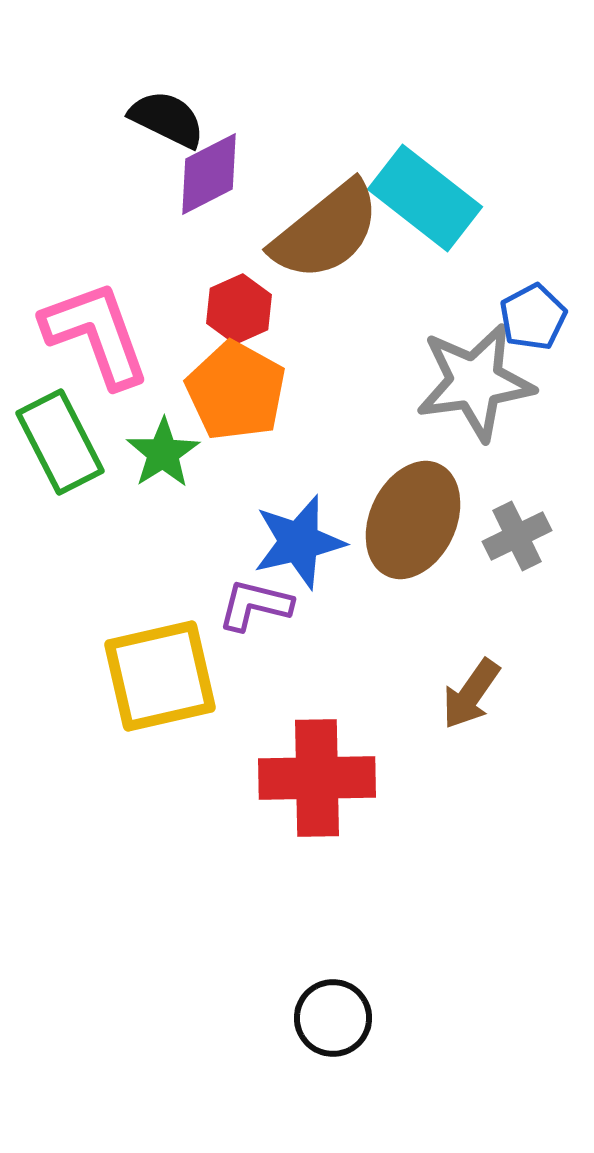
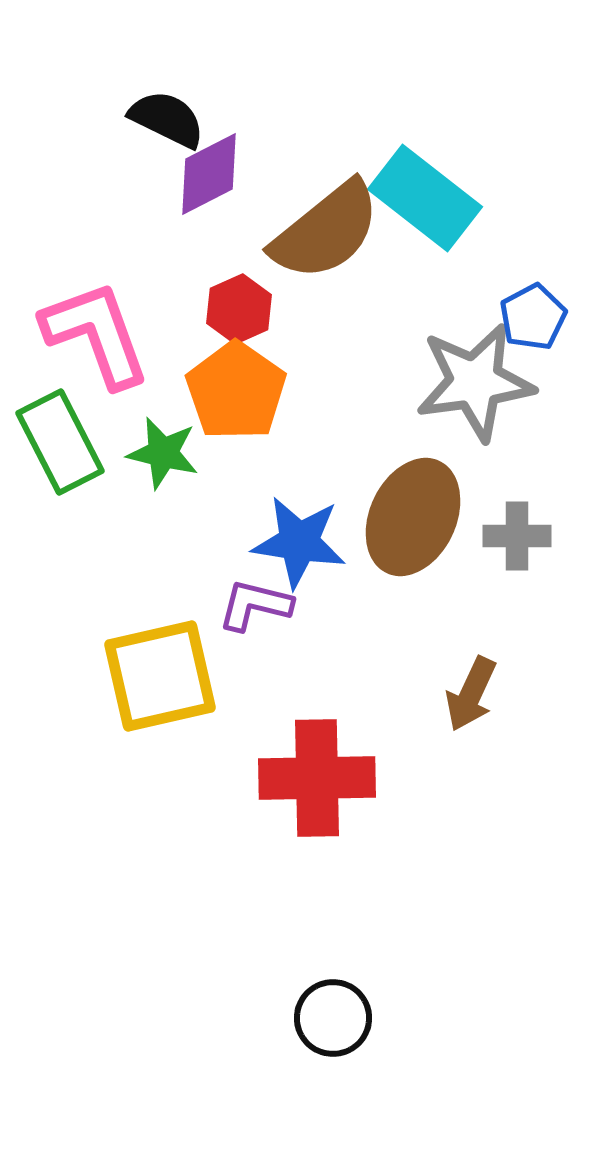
orange pentagon: rotated 6 degrees clockwise
green star: rotated 26 degrees counterclockwise
brown ellipse: moved 3 px up
gray cross: rotated 26 degrees clockwise
blue star: rotated 22 degrees clockwise
brown arrow: rotated 10 degrees counterclockwise
